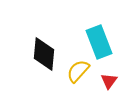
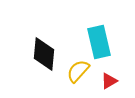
cyan rectangle: rotated 8 degrees clockwise
red triangle: rotated 24 degrees clockwise
